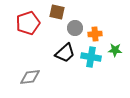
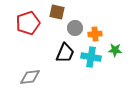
black trapezoid: rotated 25 degrees counterclockwise
